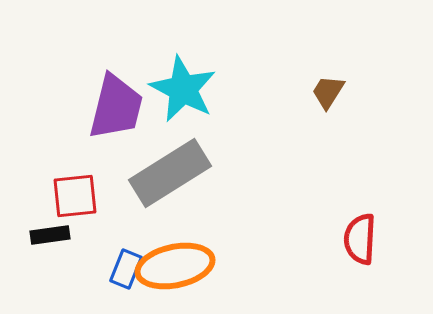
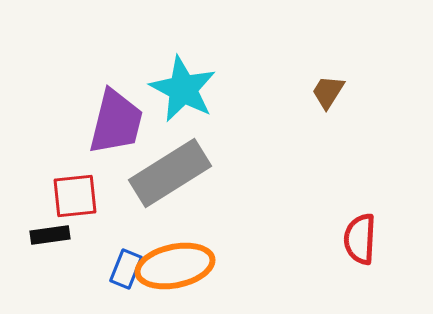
purple trapezoid: moved 15 px down
